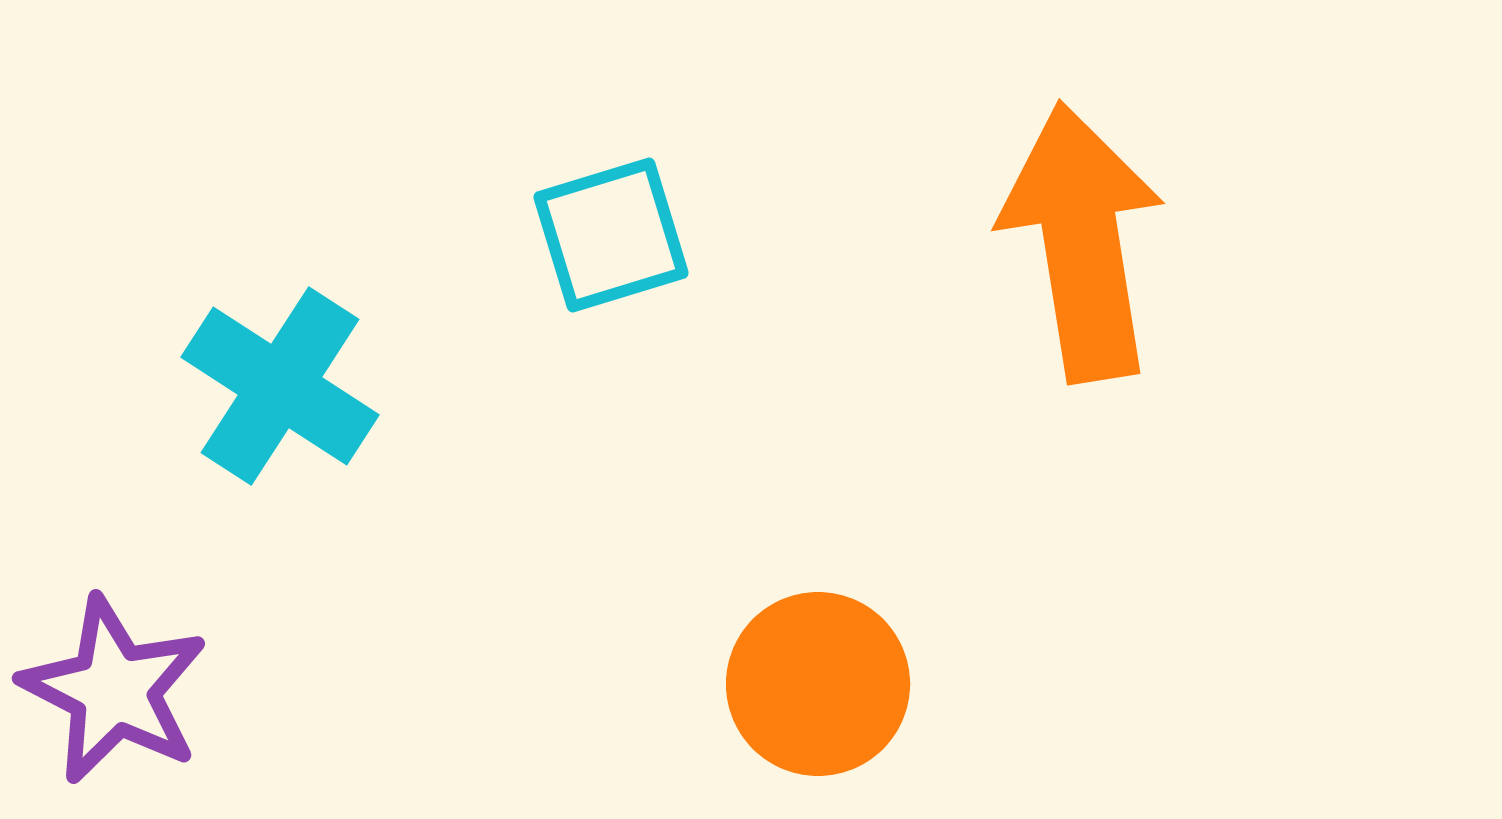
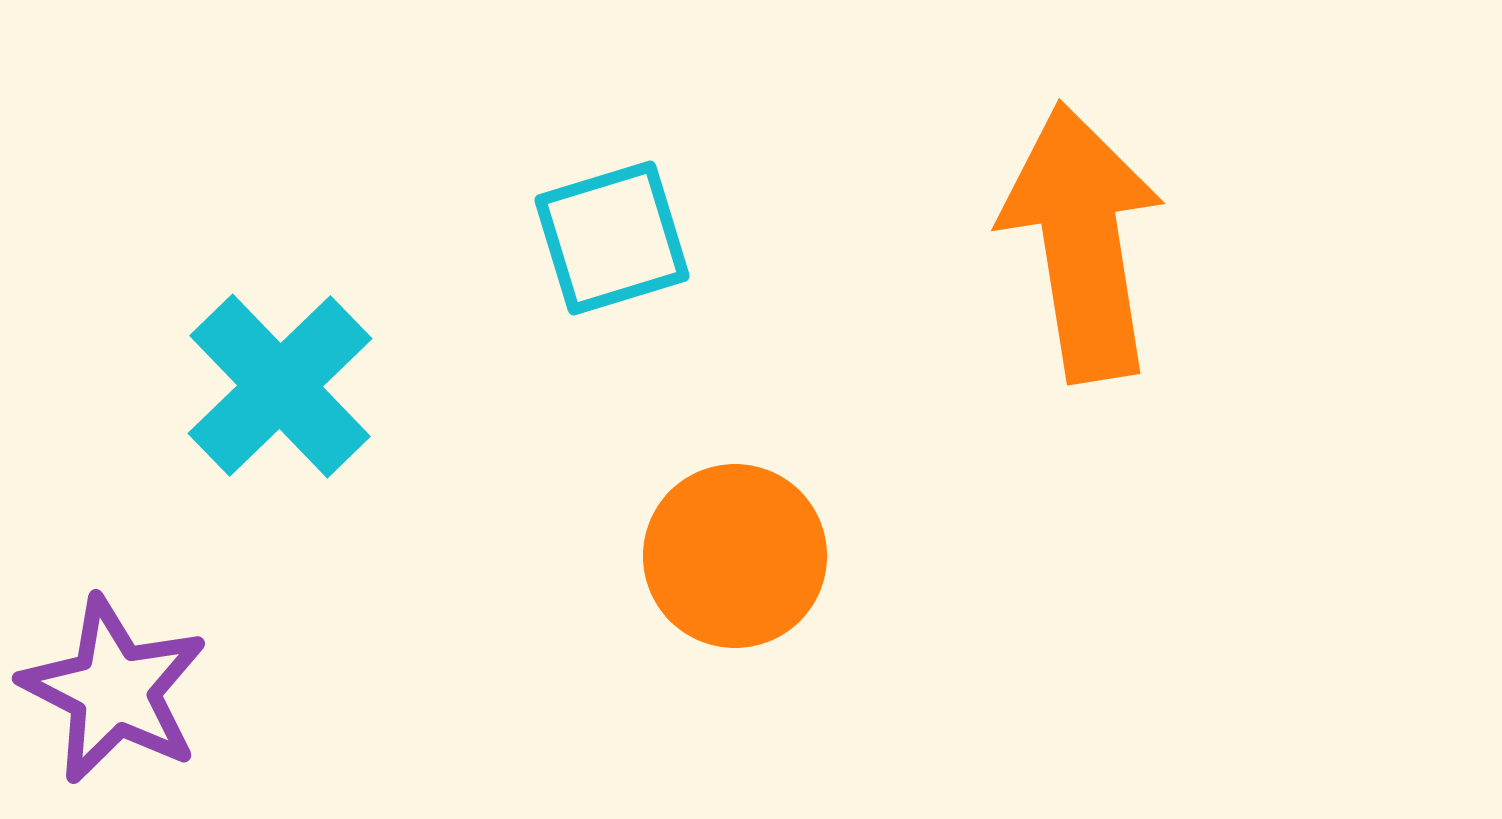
cyan square: moved 1 px right, 3 px down
cyan cross: rotated 13 degrees clockwise
orange circle: moved 83 px left, 128 px up
